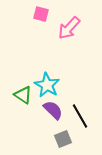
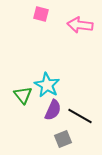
pink arrow: moved 11 px right, 3 px up; rotated 55 degrees clockwise
green triangle: rotated 18 degrees clockwise
purple semicircle: rotated 70 degrees clockwise
black line: rotated 30 degrees counterclockwise
